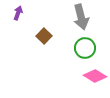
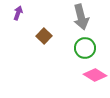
pink diamond: moved 1 px up
